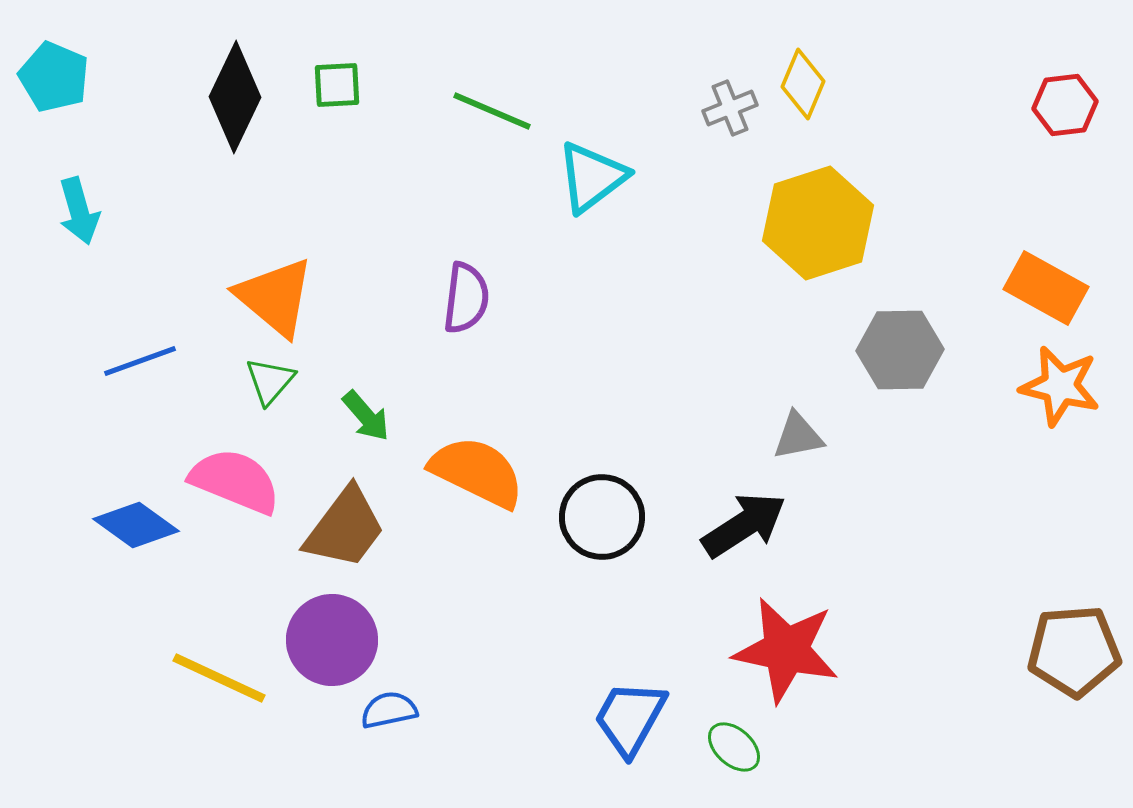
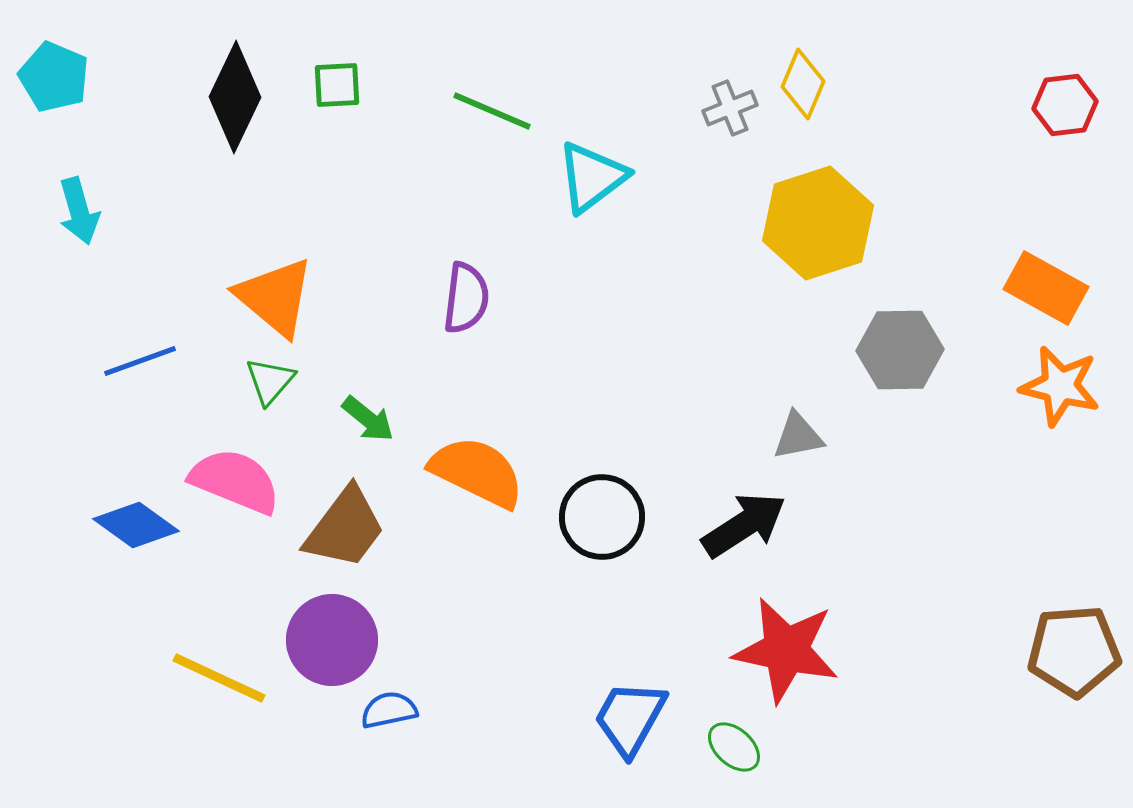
green arrow: moved 2 px right, 3 px down; rotated 10 degrees counterclockwise
